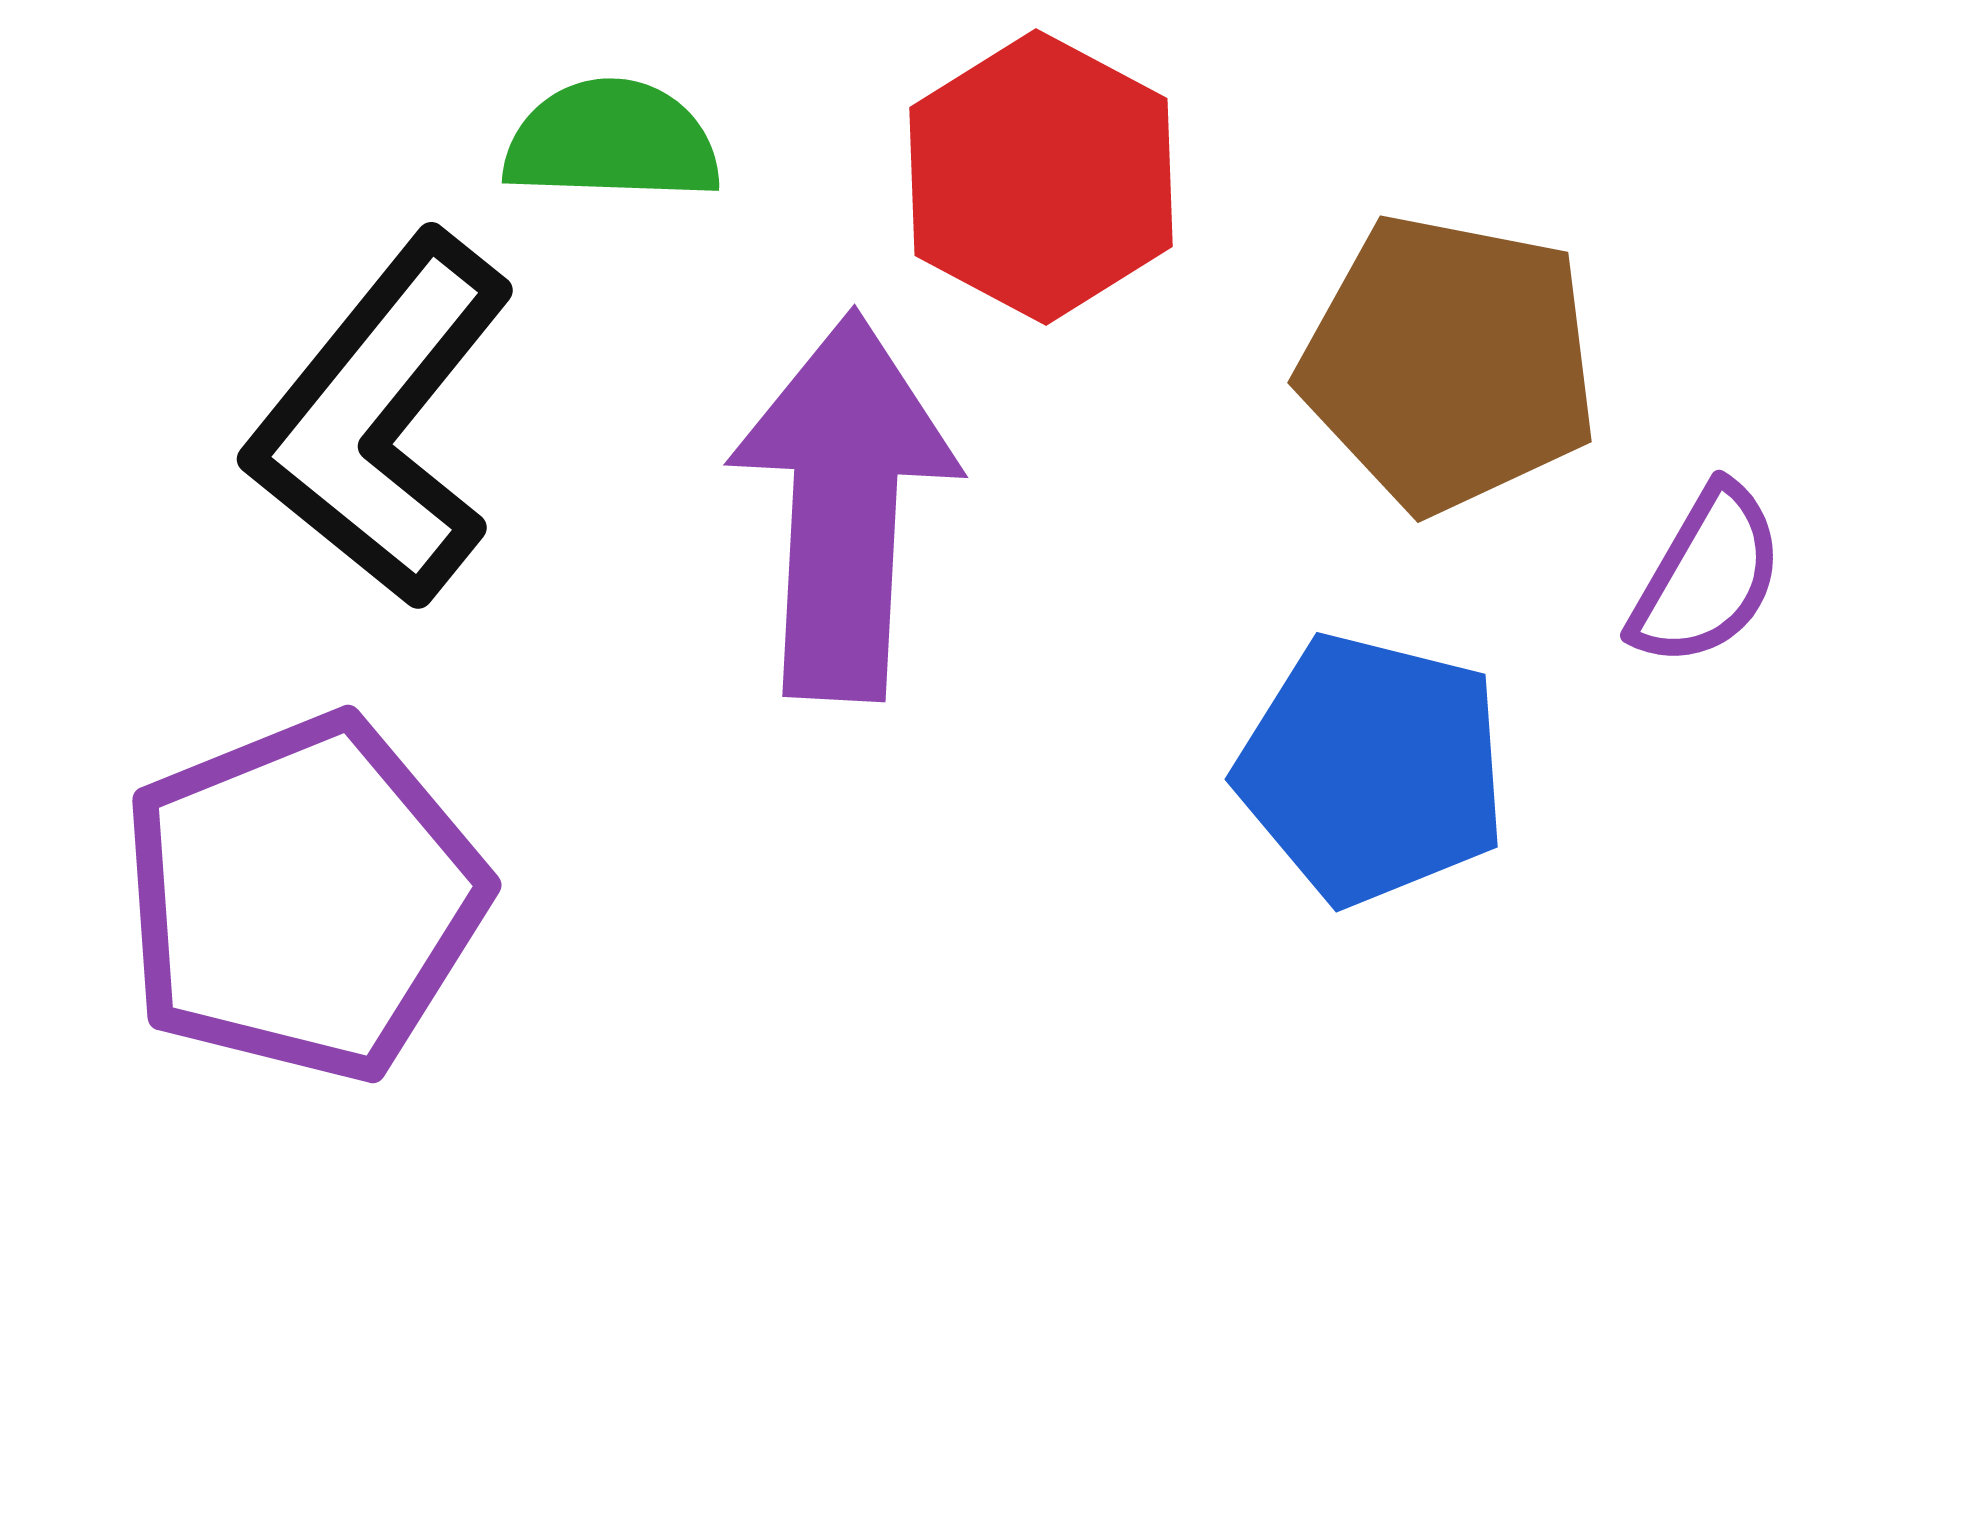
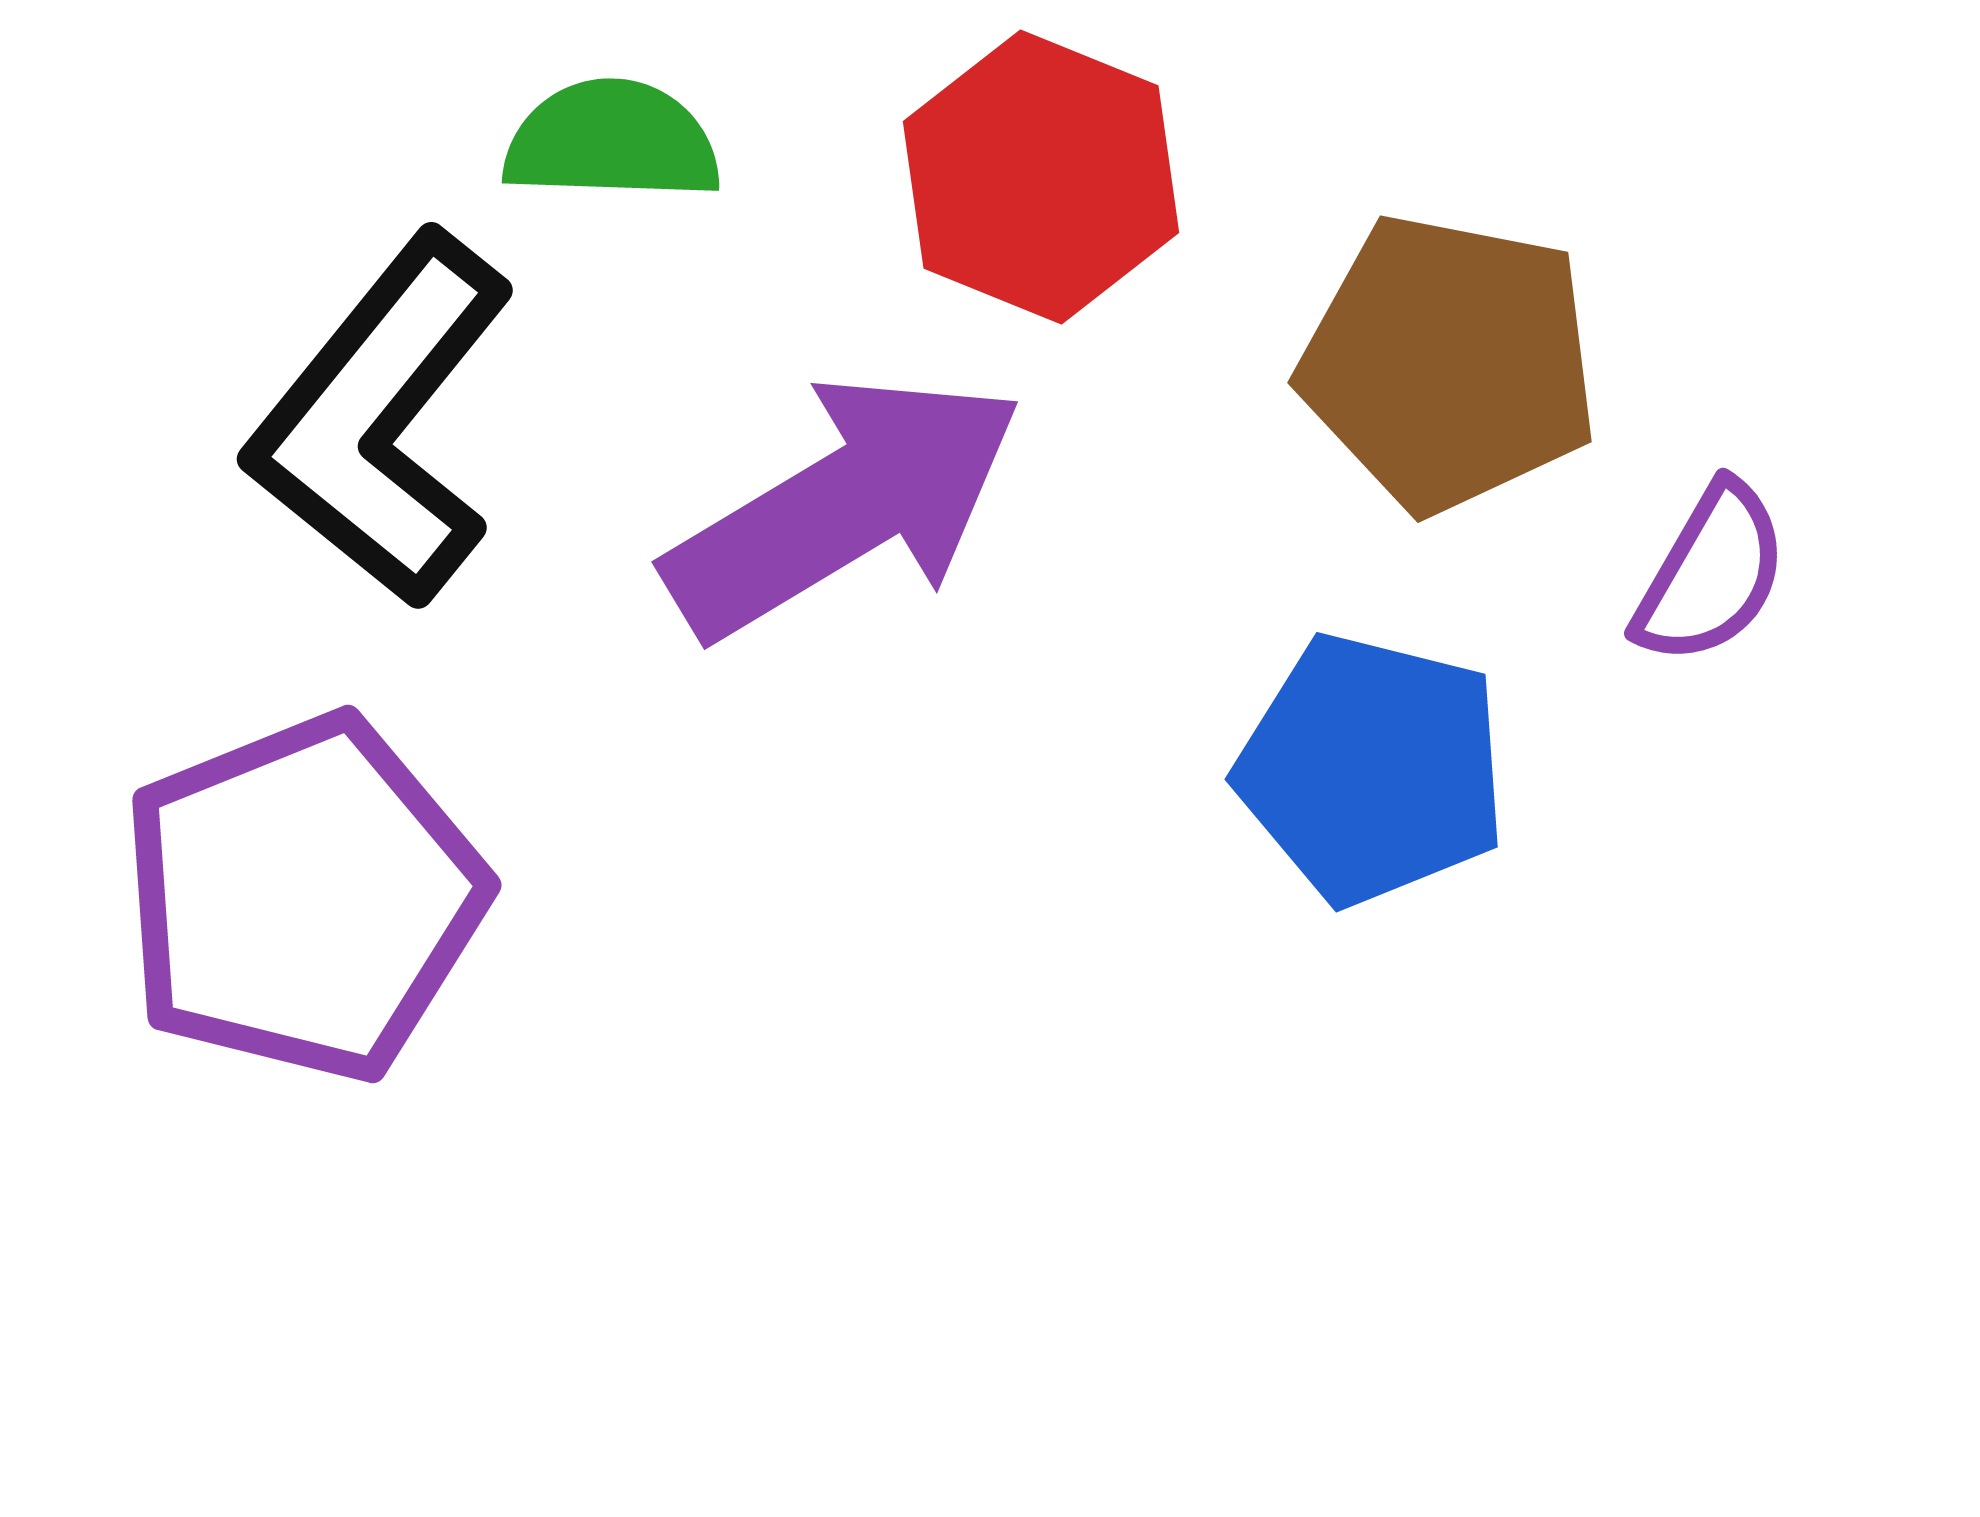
red hexagon: rotated 6 degrees counterclockwise
purple arrow: rotated 56 degrees clockwise
purple semicircle: moved 4 px right, 2 px up
